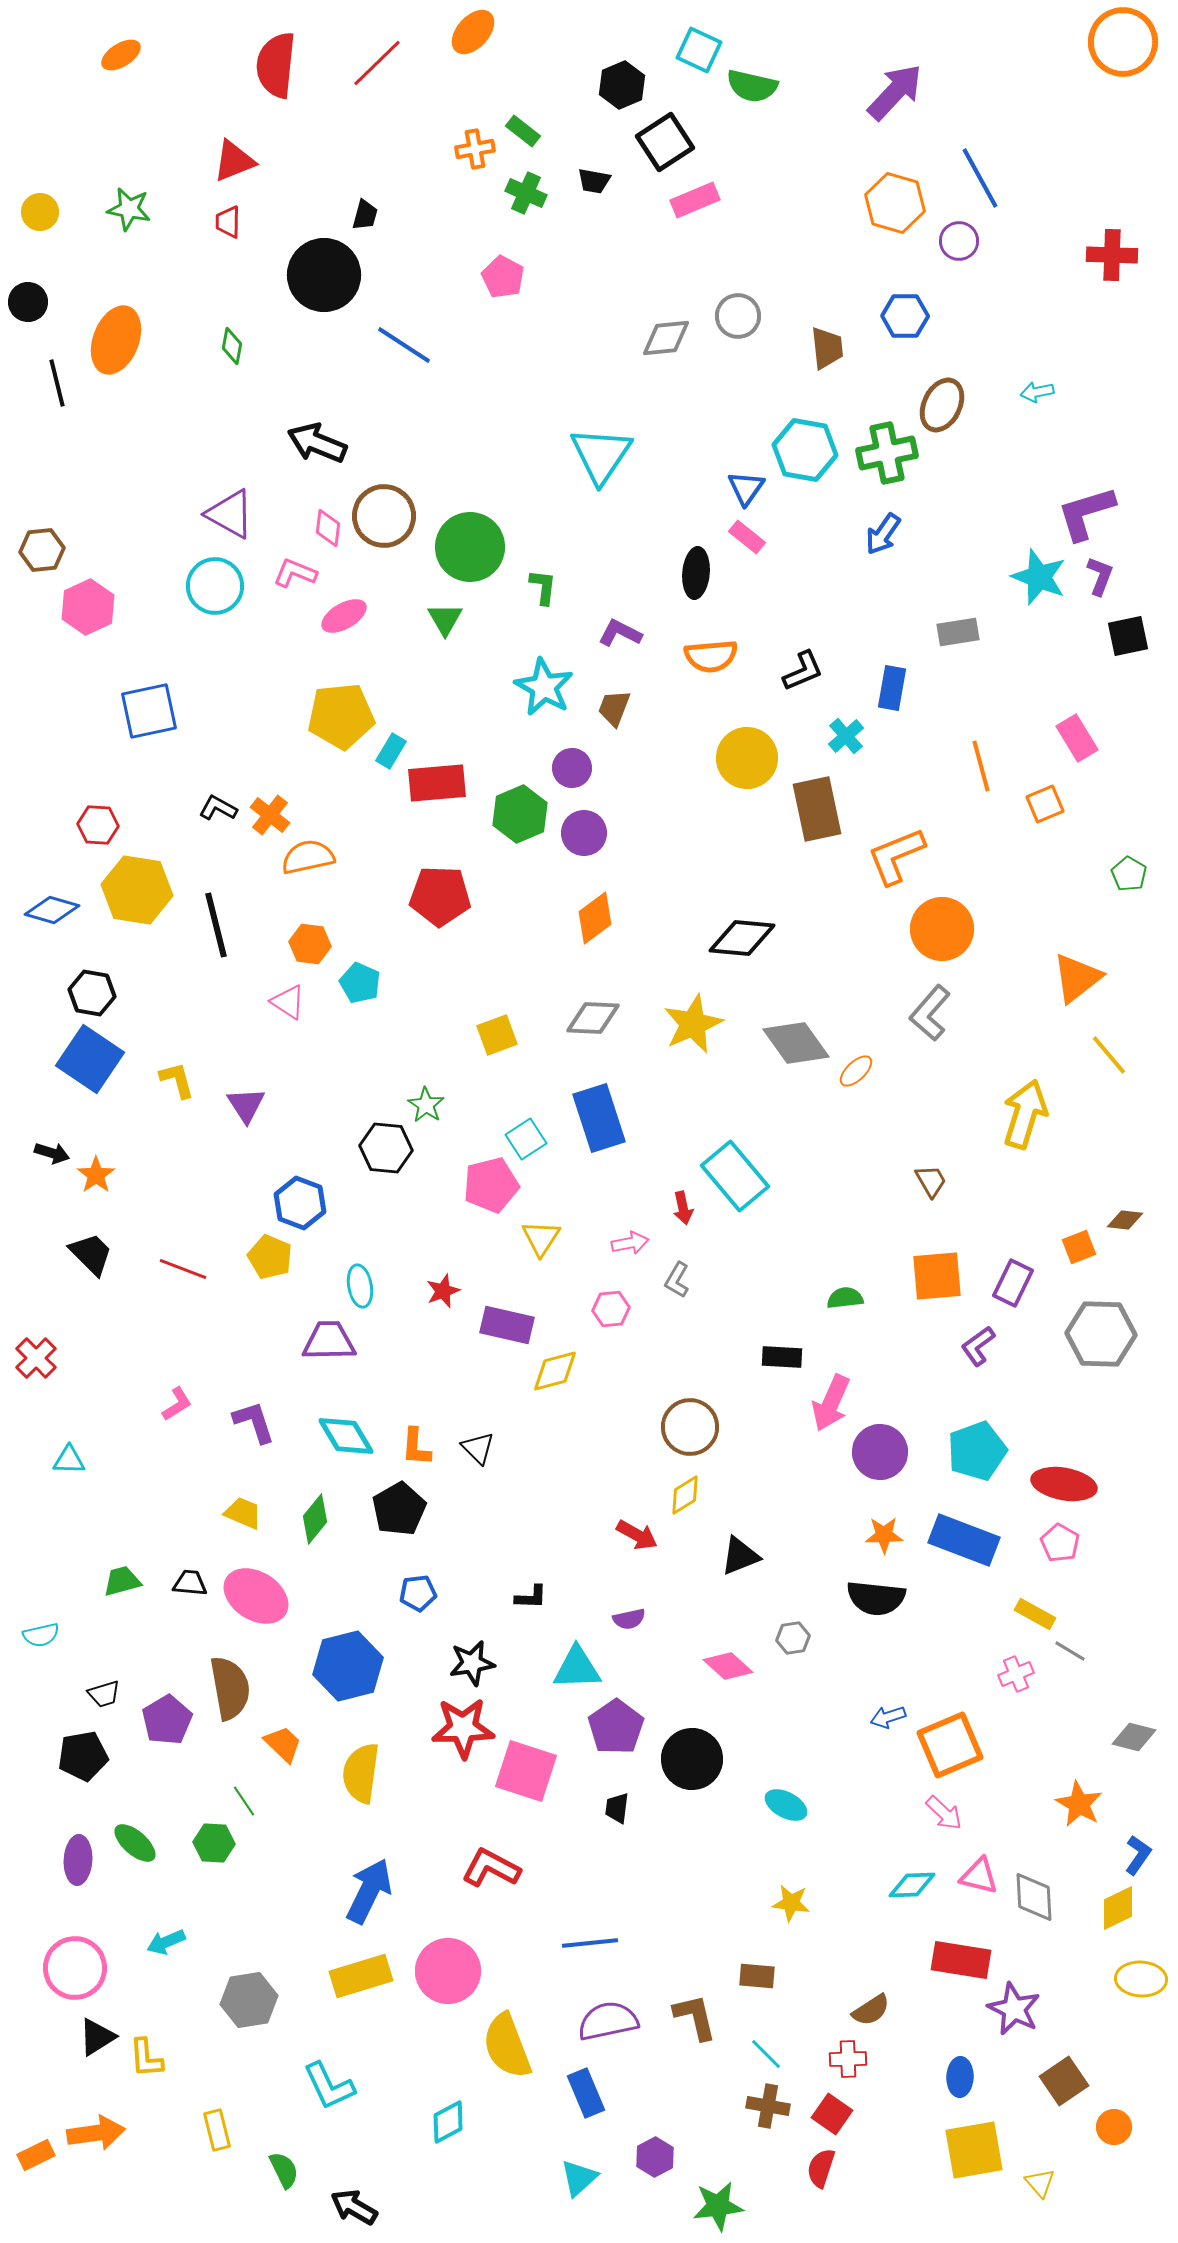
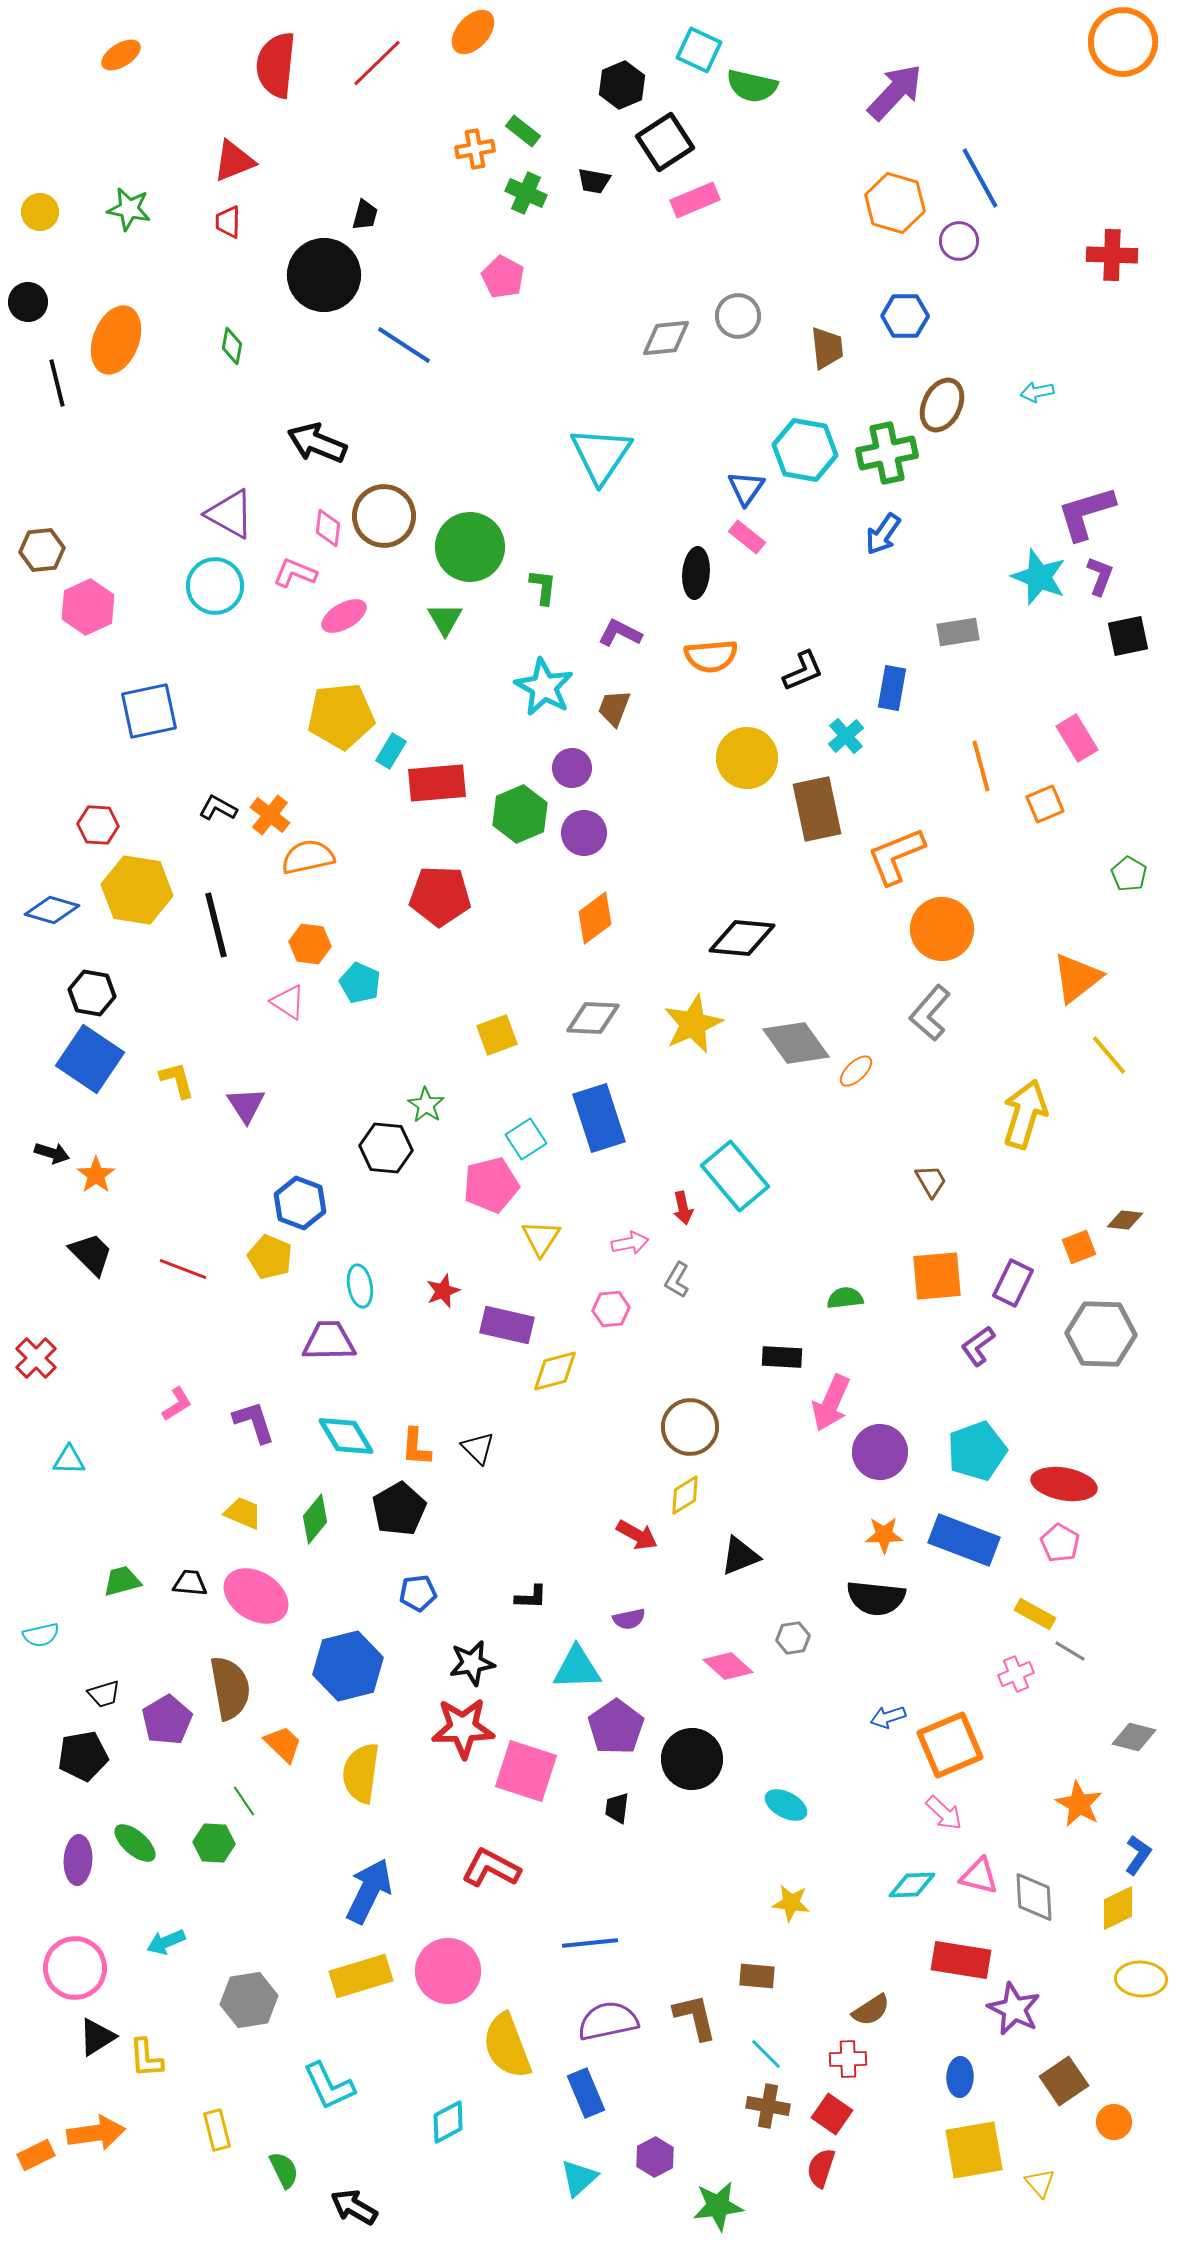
orange circle at (1114, 2127): moved 5 px up
